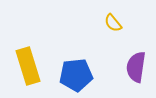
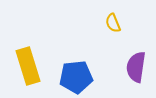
yellow semicircle: rotated 18 degrees clockwise
blue pentagon: moved 2 px down
